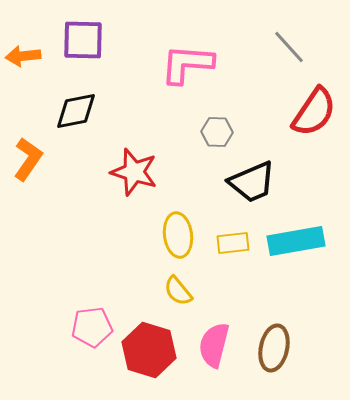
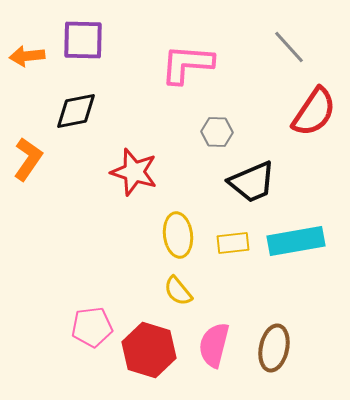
orange arrow: moved 4 px right
